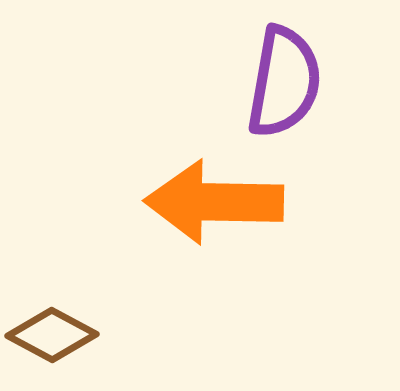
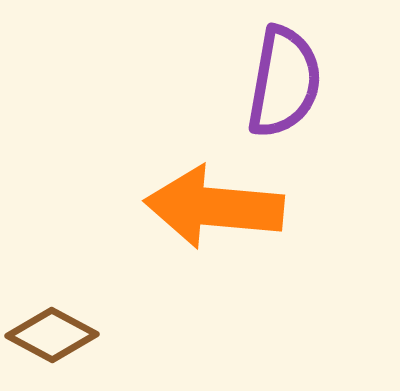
orange arrow: moved 5 px down; rotated 4 degrees clockwise
